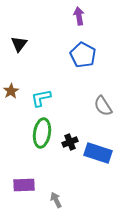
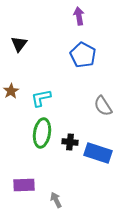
black cross: rotated 28 degrees clockwise
